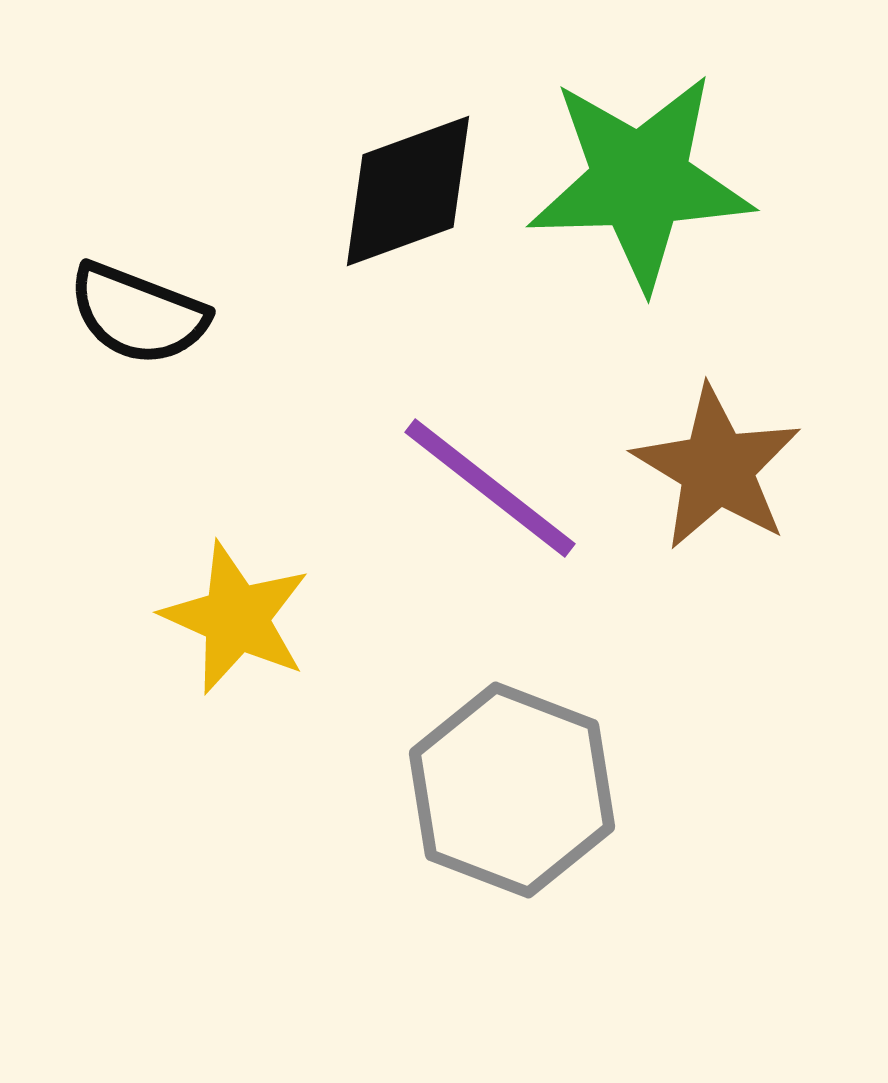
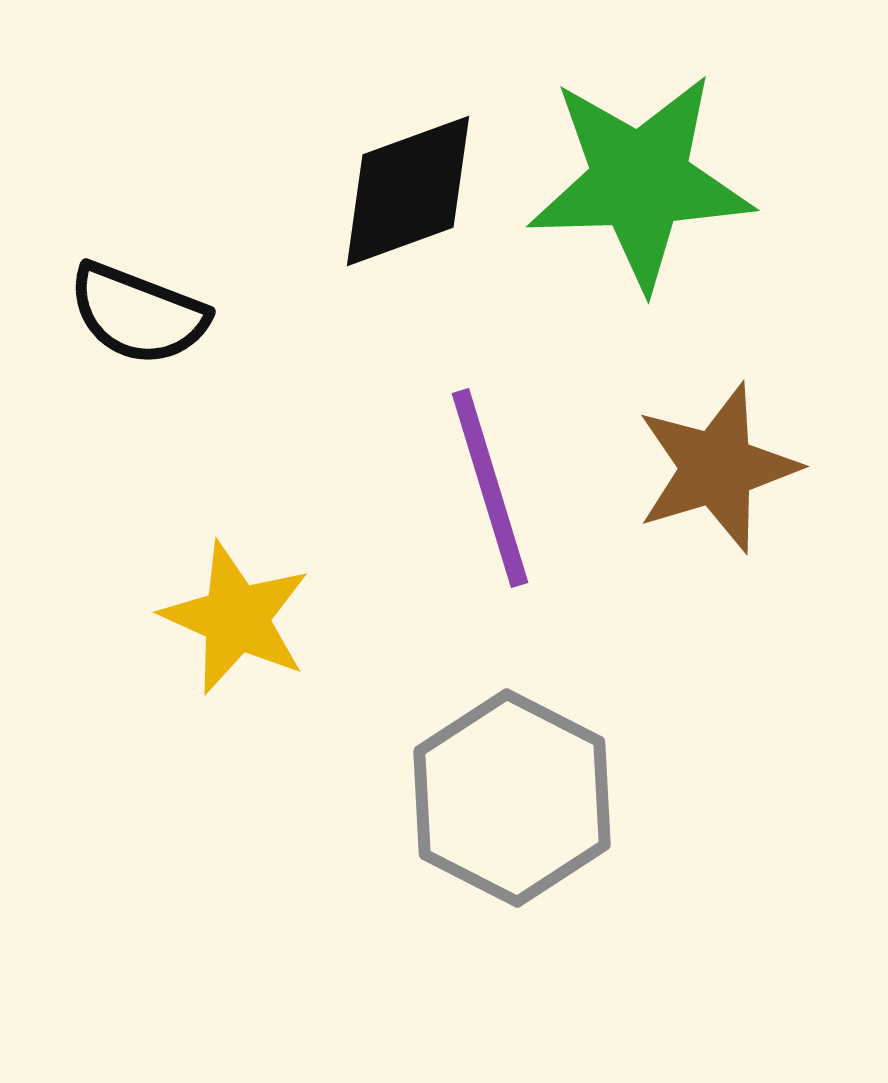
brown star: rotated 24 degrees clockwise
purple line: rotated 35 degrees clockwise
gray hexagon: moved 8 px down; rotated 6 degrees clockwise
